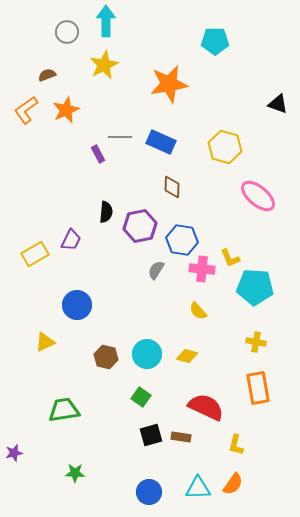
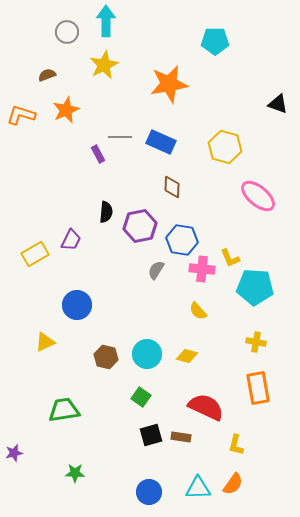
orange L-shape at (26, 110): moved 5 px left, 5 px down; rotated 52 degrees clockwise
